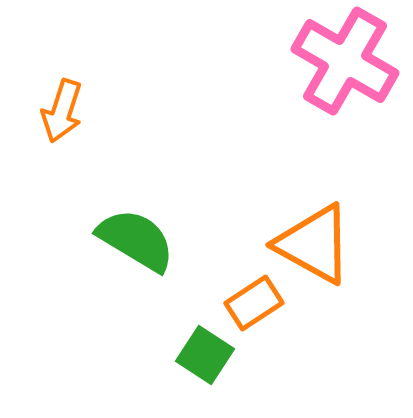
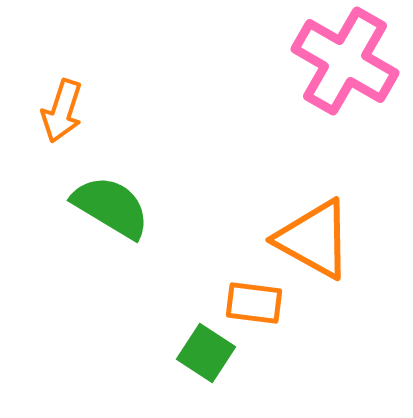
green semicircle: moved 25 px left, 33 px up
orange triangle: moved 5 px up
orange rectangle: rotated 40 degrees clockwise
green square: moved 1 px right, 2 px up
